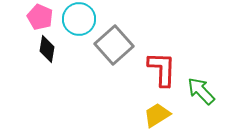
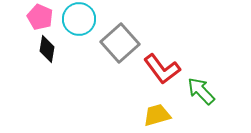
gray square: moved 6 px right, 2 px up
red L-shape: rotated 141 degrees clockwise
yellow trapezoid: rotated 16 degrees clockwise
